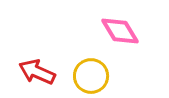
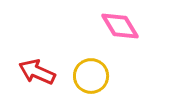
pink diamond: moved 5 px up
